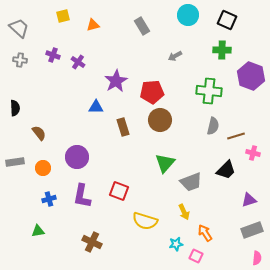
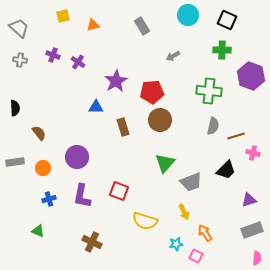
gray arrow at (175, 56): moved 2 px left
green triangle at (38, 231): rotated 32 degrees clockwise
